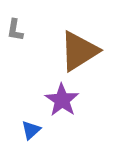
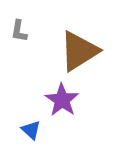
gray L-shape: moved 4 px right, 1 px down
blue triangle: rotated 35 degrees counterclockwise
